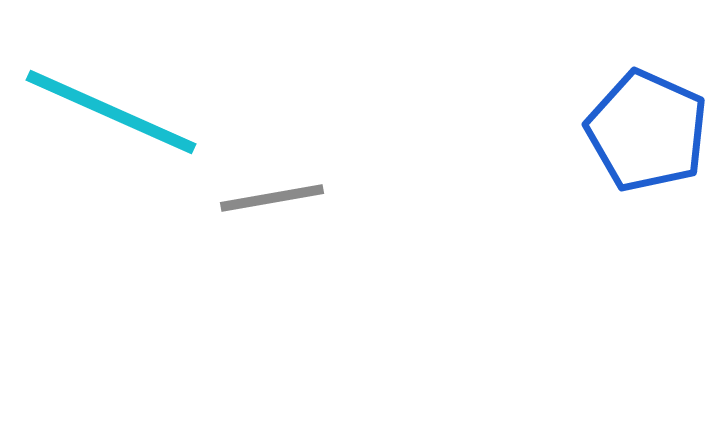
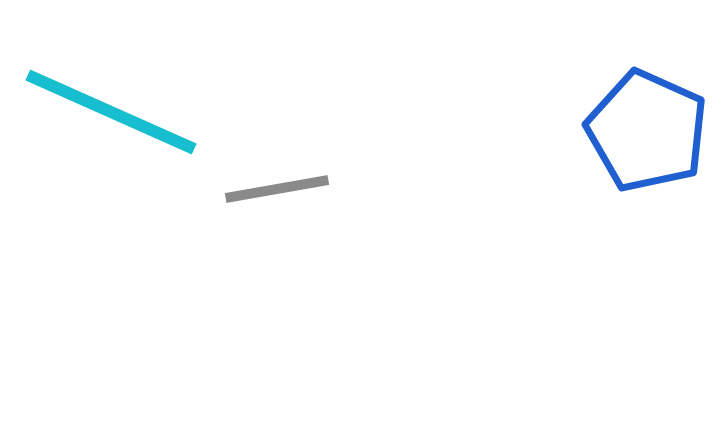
gray line: moved 5 px right, 9 px up
